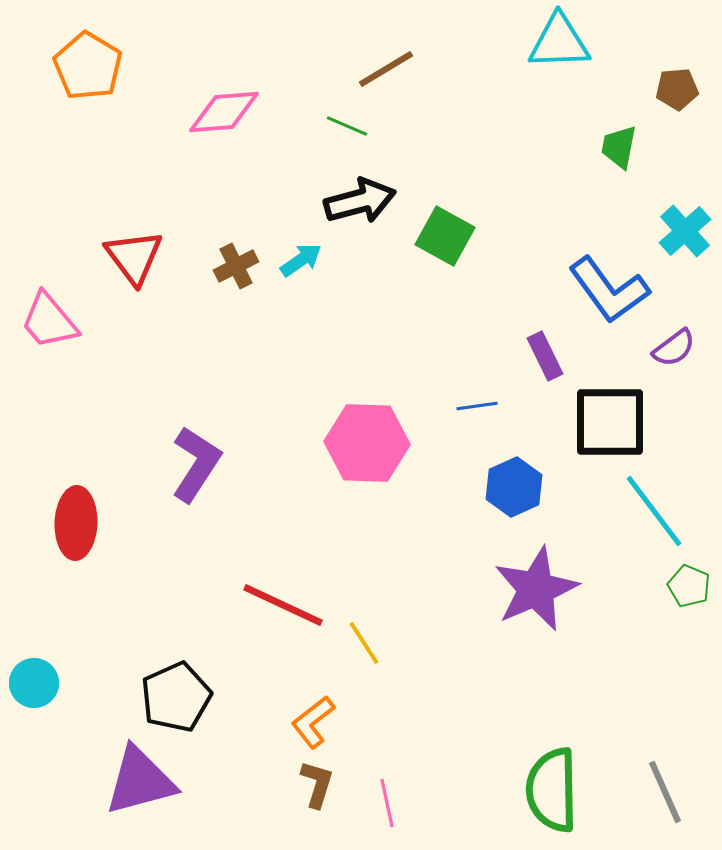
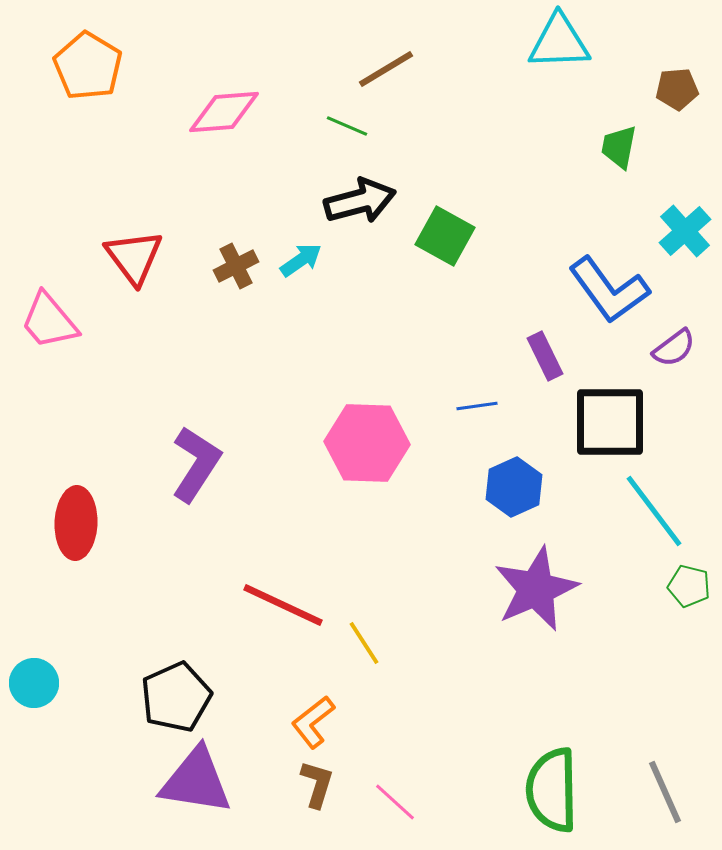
green pentagon: rotated 9 degrees counterclockwise
purple triangle: moved 56 px right; rotated 24 degrees clockwise
pink line: moved 8 px right, 1 px up; rotated 36 degrees counterclockwise
